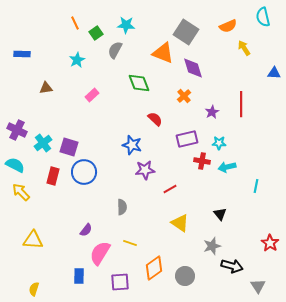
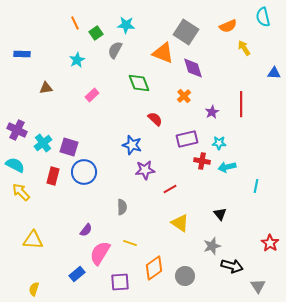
blue rectangle at (79, 276): moved 2 px left, 2 px up; rotated 49 degrees clockwise
